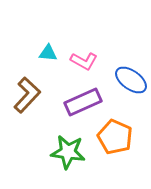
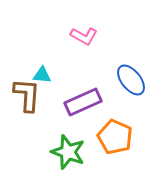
cyan triangle: moved 6 px left, 22 px down
pink L-shape: moved 25 px up
blue ellipse: rotated 16 degrees clockwise
brown L-shape: rotated 39 degrees counterclockwise
green star: rotated 12 degrees clockwise
